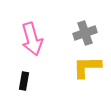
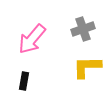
gray cross: moved 2 px left, 4 px up
pink arrow: rotated 56 degrees clockwise
